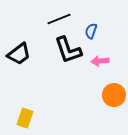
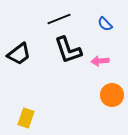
blue semicircle: moved 14 px right, 7 px up; rotated 63 degrees counterclockwise
orange circle: moved 2 px left
yellow rectangle: moved 1 px right
